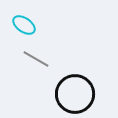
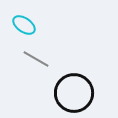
black circle: moved 1 px left, 1 px up
